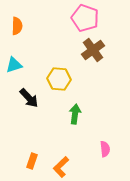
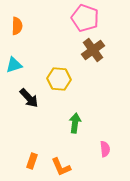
green arrow: moved 9 px down
orange L-shape: rotated 70 degrees counterclockwise
